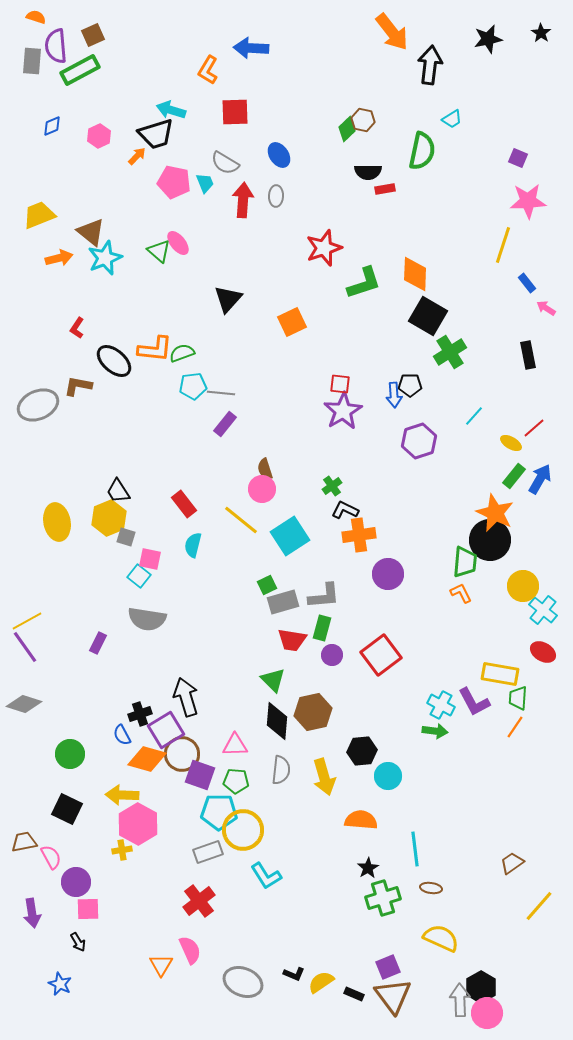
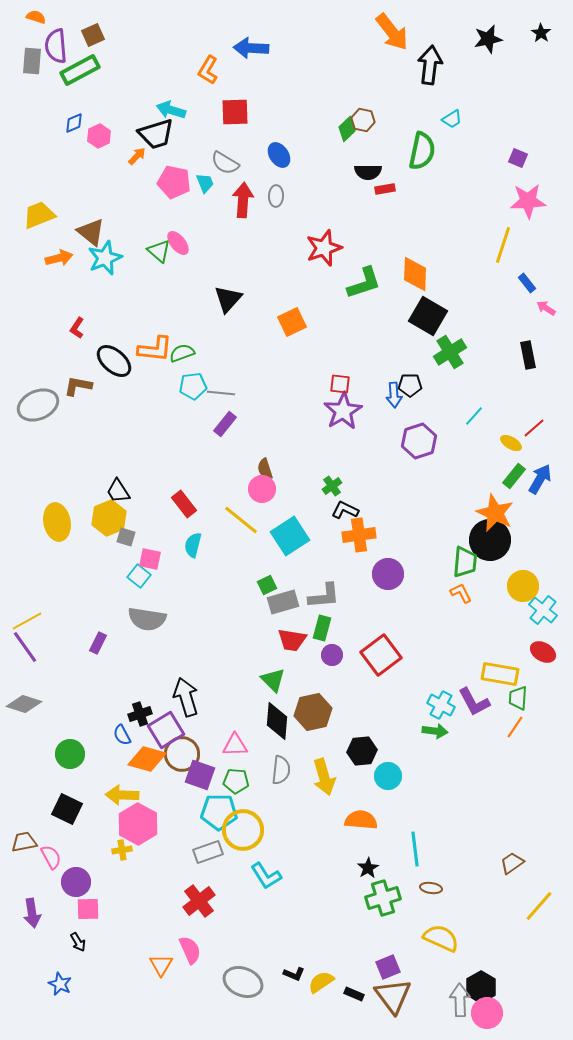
blue diamond at (52, 126): moved 22 px right, 3 px up
